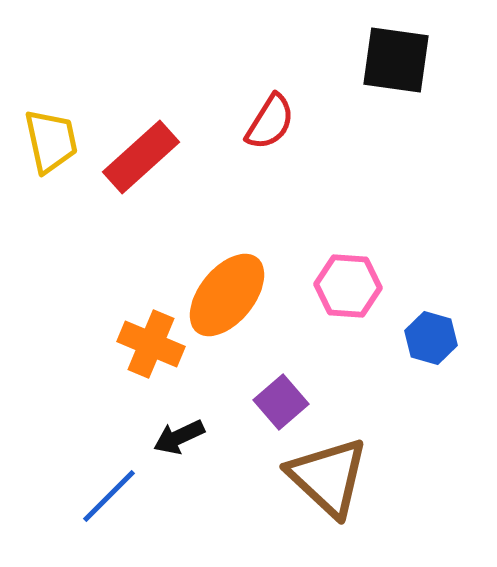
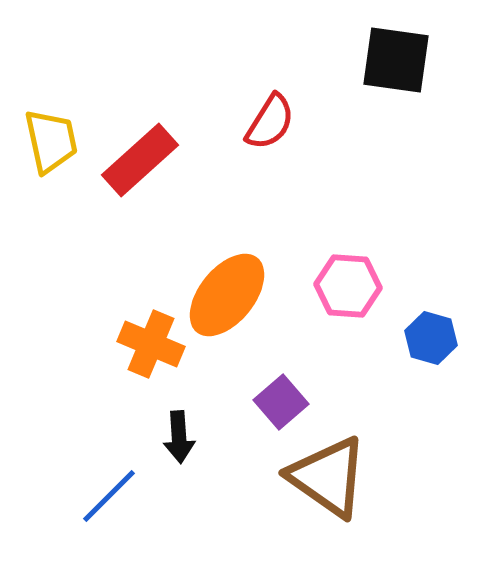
red rectangle: moved 1 px left, 3 px down
black arrow: rotated 69 degrees counterclockwise
brown triangle: rotated 8 degrees counterclockwise
